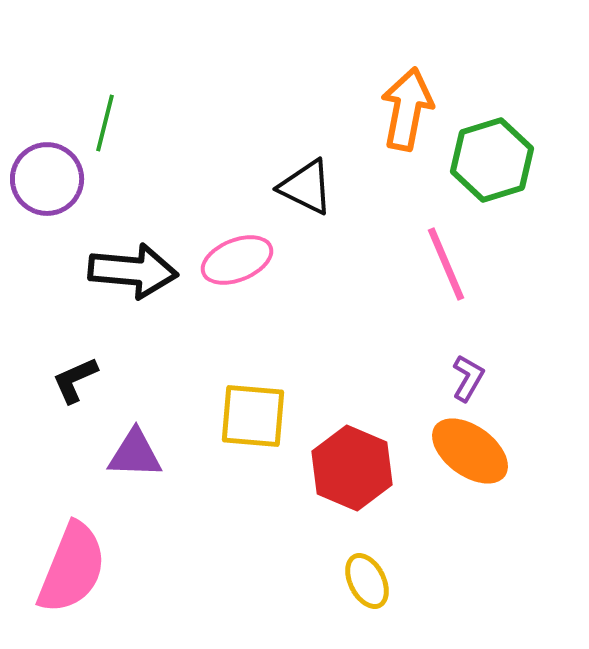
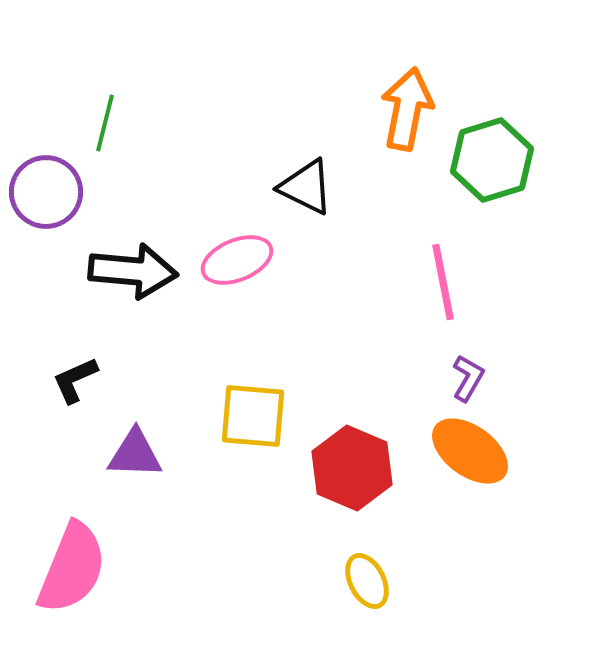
purple circle: moved 1 px left, 13 px down
pink line: moved 3 px left, 18 px down; rotated 12 degrees clockwise
